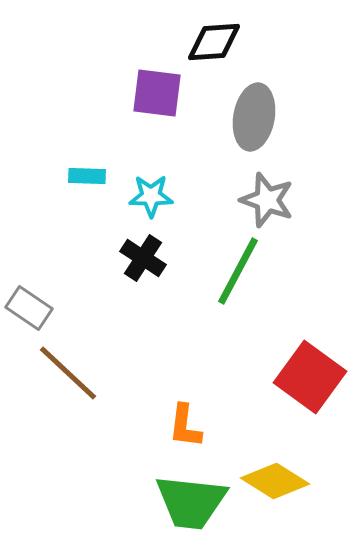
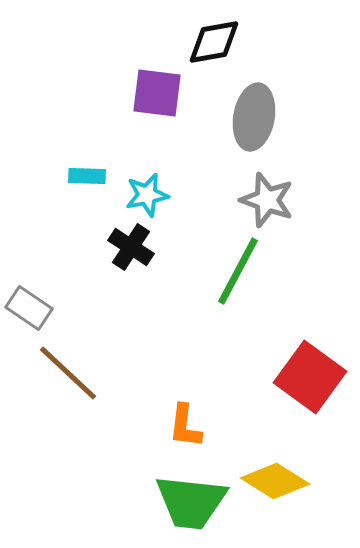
black diamond: rotated 6 degrees counterclockwise
cyan star: moved 4 px left, 1 px up; rotated 12 degrees counterclockwise
black cross: moved 12 px left, 11 px up
